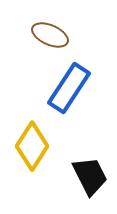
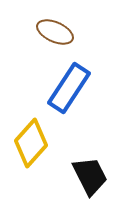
brown ellipse: moved 5 px right, 3 px up
yellow diamond: moved 1 px left, 3 px up; rotated 9 degrees clockwise
